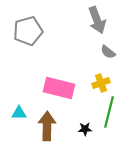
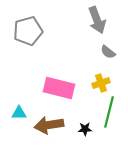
brown arrow: moved 2 px right, 1 px up; rotated 100 degrees counterclockwise
